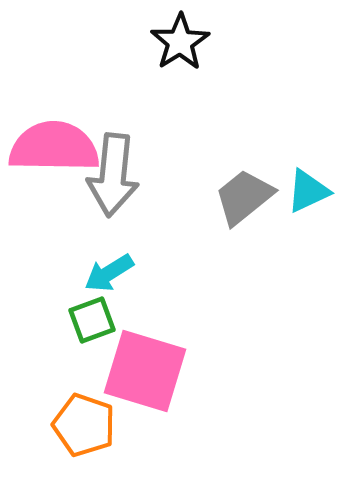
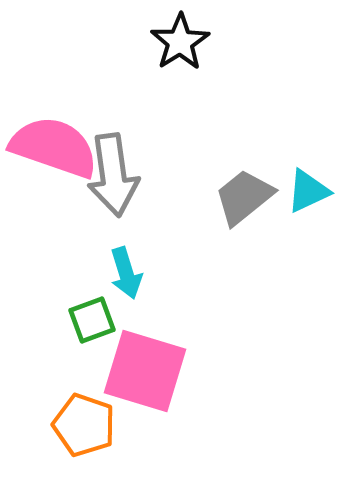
pink semicircle: rotated 18 degrees clockwise
gray arrow: rotated 14 degrees counterclockwise
cyan arrow: moved 17 px right; rotated 75 degrees counterclockwise
